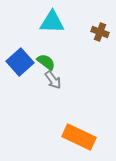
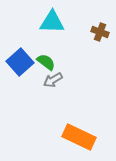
gray arrow: rotated 96 degrees clockwise
